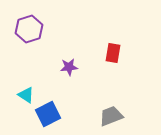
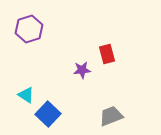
red rectangle: moved 6 px left, 1 px down; rotated 24 degrees counterclockwise
purple star: moved 13 px right, 3 px down
blue square: rotated 20 degrees counterclockwise
